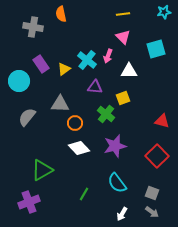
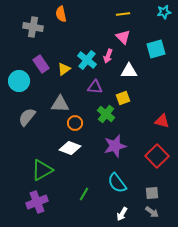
white diamond: moved 9 px left; rotated 25 degrees counterclockwise
gray square: rotated 24 degrees counterclockwise
purple cross: moved 8 px right
